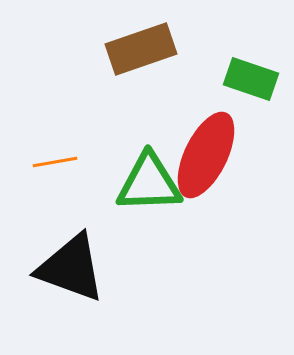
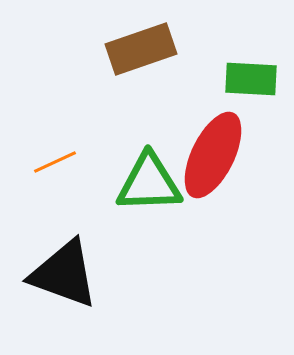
green rectangle: rotated 16 degrees counterclockwise
red ellipse: moved 7 px right
orange line: rotated 15 degrees counterclockwise
black triangle: moved 7 px left, 6 px down
